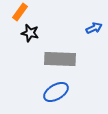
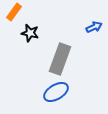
orange rectangle: moved 6 px left
blue arrow: moved 1 px up
gray rectangle: rotated 72 degrees counterclockwise
